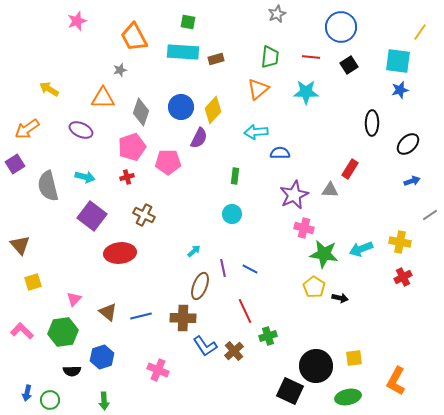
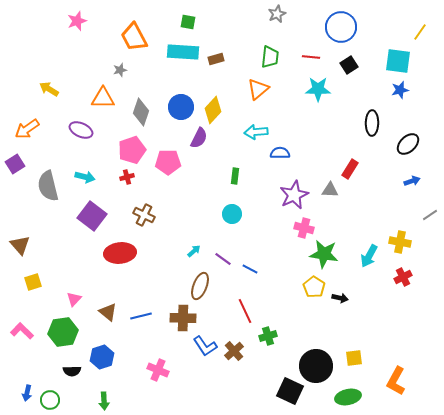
cyan star at (306, 92): moved 12 px right, 3 px up
pink pentagon at (132, 147): moved 3 px down
cyan arrow at (361, 249): moved 8 px right, 7 px down; rotated 40 degrees counterclockwise
purple line at (223, 268): moved 9 px up; rotated 42 degrees counterclockwise
